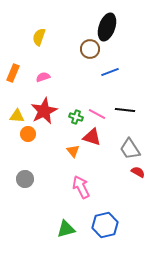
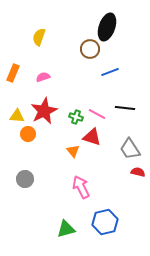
black line: moved 2 px up
red semicircle: rotated 16 degrees counterclockwise
blue hexagon: moved 3 px up
